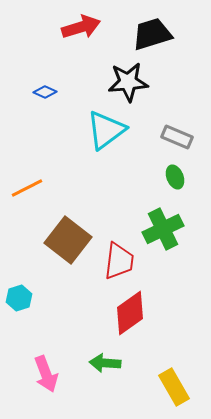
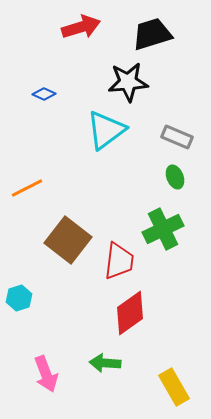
blue diamond: moved 1 px left, 2 px down
